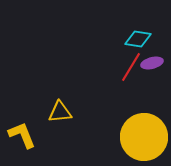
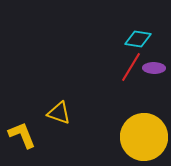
purple ellipse: moved 2 px right, 5 px down; rotated 15 degrees clockwise
yellow triangle: moved 1 px left, 1 px down; rotated 25 degrees clockwise
